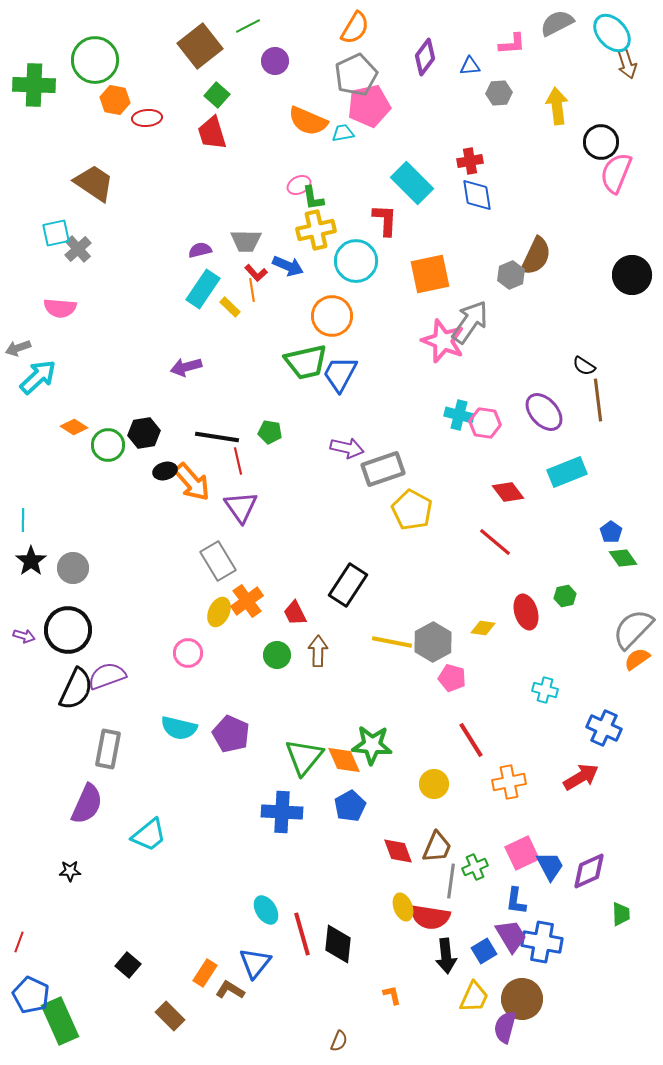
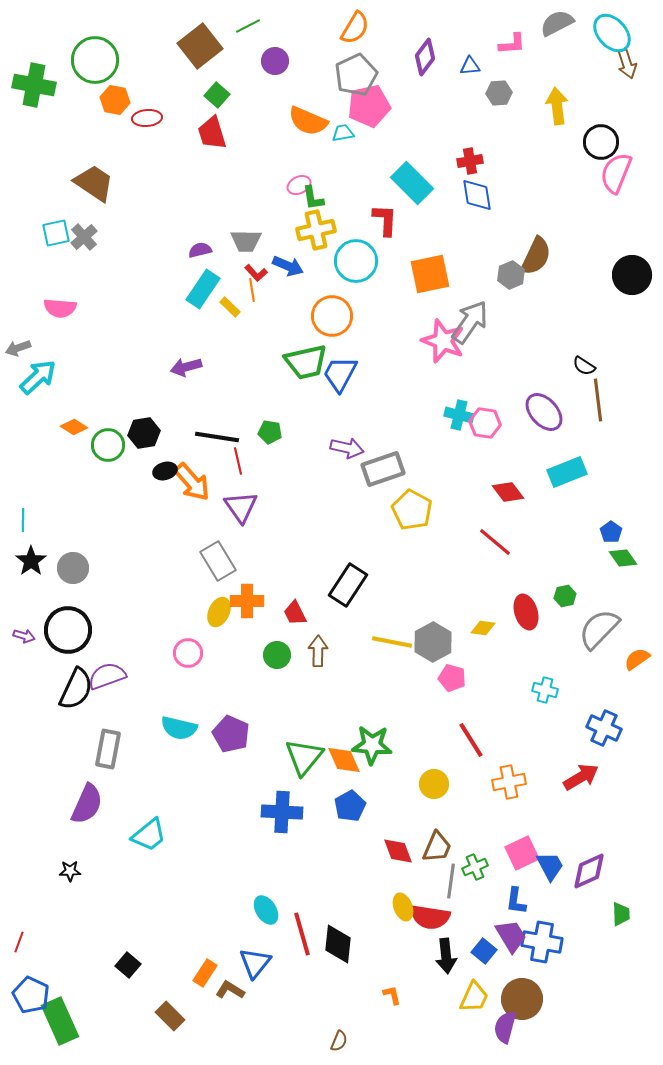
green cross at (34, 85): rotated 9 degrees clockwise
gray cross at (78, 249): moved 6 px right, 12 px up
orange cross at (247, 601): rotated 36 degrees clockwise
gray semicircle at (633, 629): moved 34 px left
blue square at (484, 951): rotated 20 degrees counterclockwise
